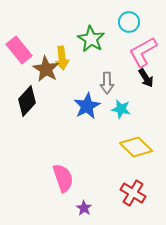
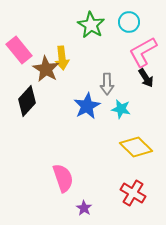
green star: moved 14 px up
gray arrow: moved 1 px down
